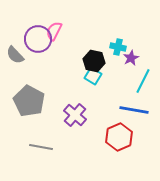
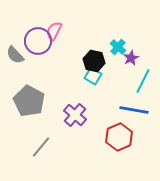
purple circle: moved 2 px down
cyan cross: rotated 28 degrees clockwise
gray line: rotated 60 degrees counterclockwise
